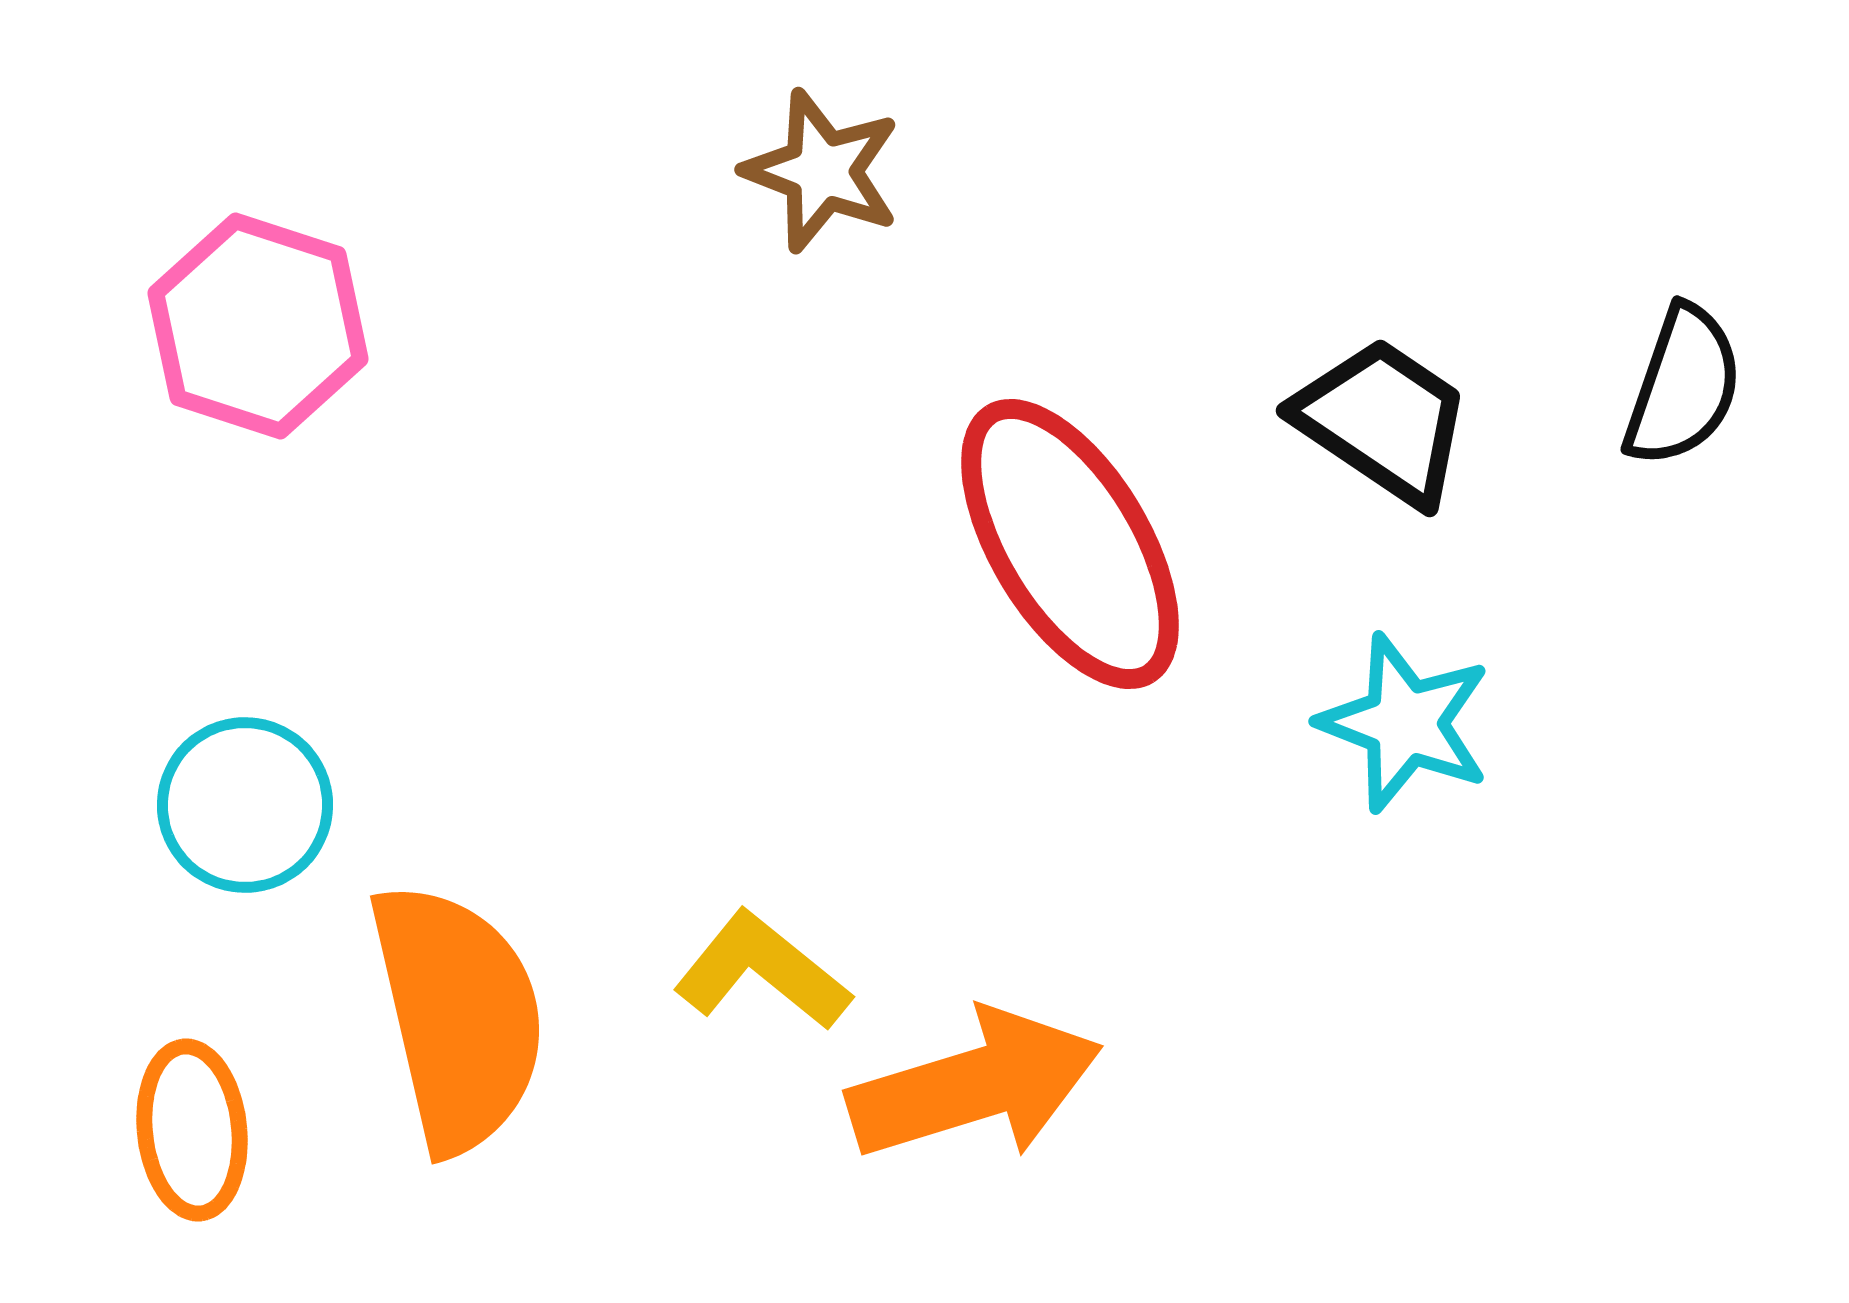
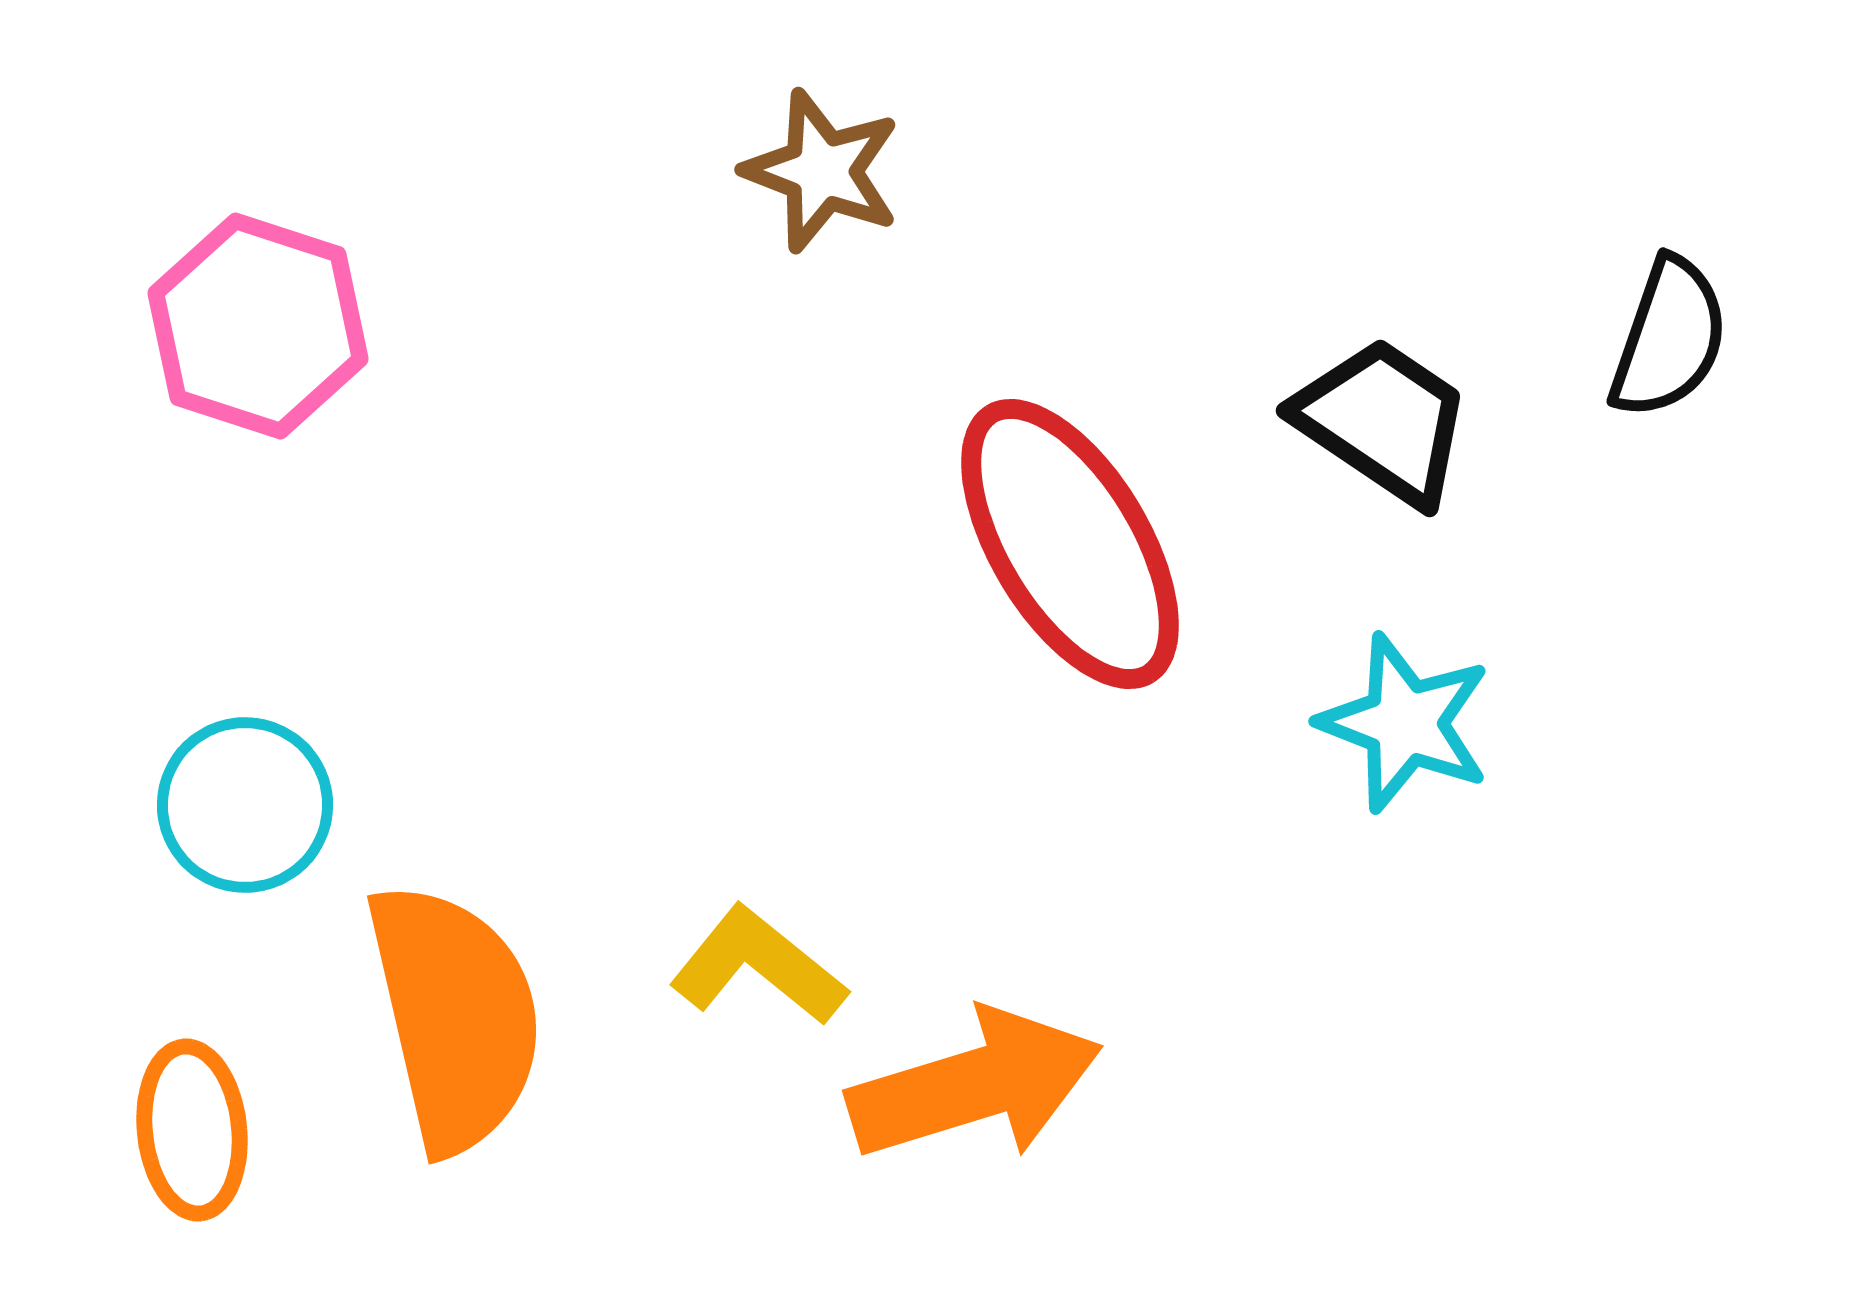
black semicircle: moved 14 px left, 48 px up
yellow L-shape: moved 4 px left, 5 px up
orange semicircle: moved 3 px left
